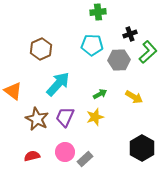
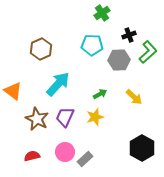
green cross: moved 4 px right, 1 px down; rotated 28 degrees counterclockwise
black cross: moved 1 px left, 1 px down
yellow arrow: rotated 12 degrees clockwise
